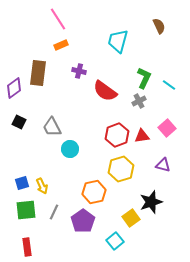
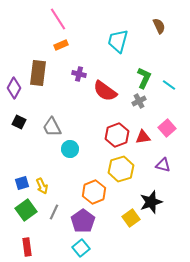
purple cross: moved 3 px down
purple diamond: rotated 25 degrees counterclockwise
red triangle: moved 1 px right, 1 px down
orange hexagon: rotated 10 degrees counterclockwise
green square: rotated 30 degrees counterclockwise
cyan square: moved 34 px left, 7 px down
